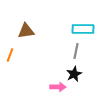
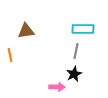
orange line: rotated 32 degrees counterclockwise
pink arrow: moved 1 px left
